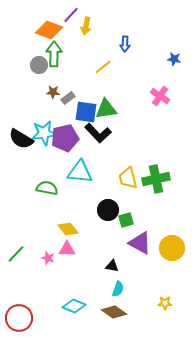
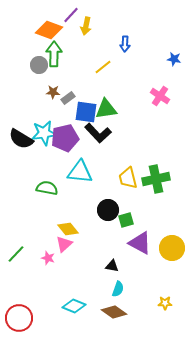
pink triangle: moved 3 px left, 5 px up; rotated 42 degrees counterclockwise
